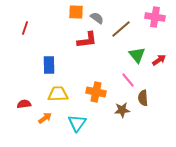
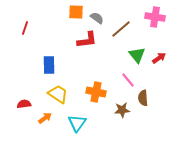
red arrow: moved 2 px up
yellow trapezoid: rotated 35 degrees clockwise
